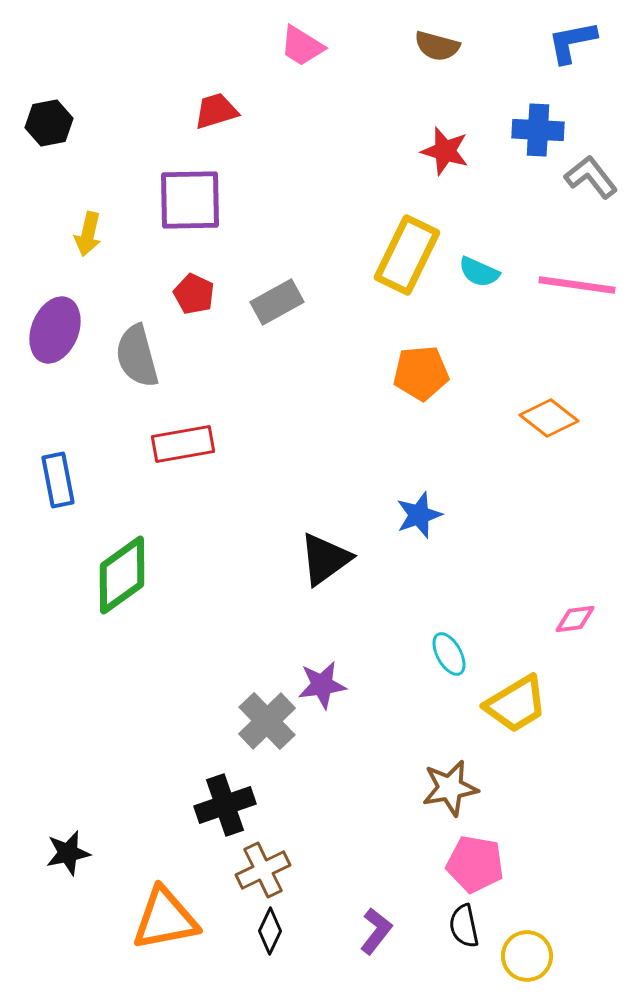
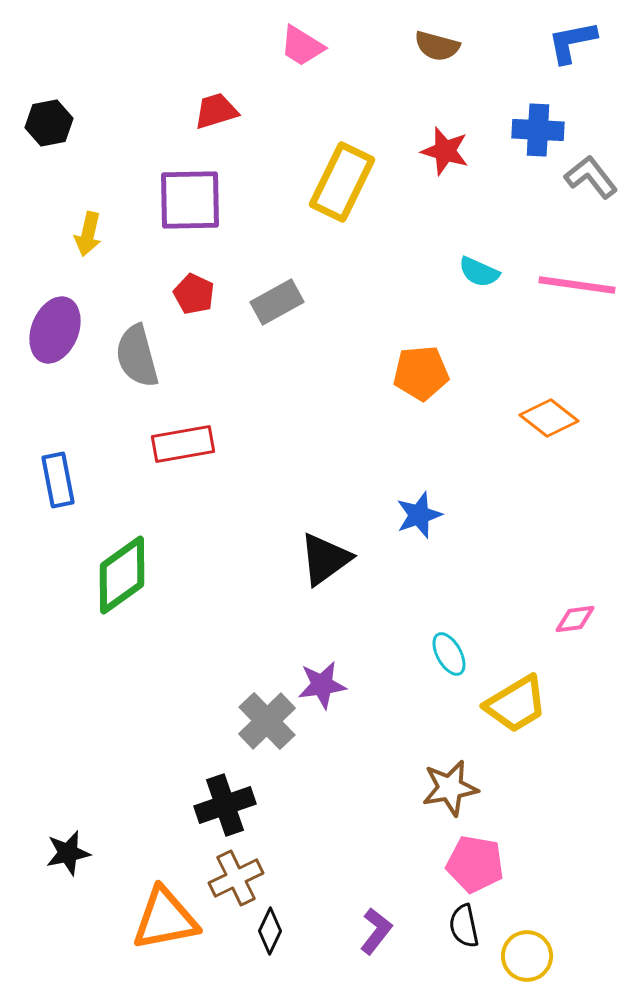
yellow rectangle: moved 65 px left, 73 px up
brown cross: moved 27 px left, 8 px down
